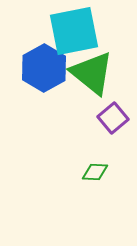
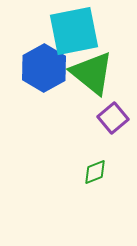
green diamond: rotated 24 degrees counterclockwise
